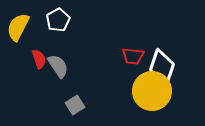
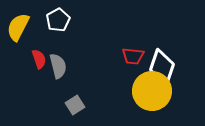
gray semicircle: rotated 20 degrees clockwise
